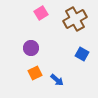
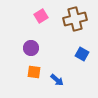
pink square: moved 3 px down
brown cross: rotated 15 degrees clockwise
orange square: moved 1 px left, 1 px up; rotated 32 degrees clockwise
